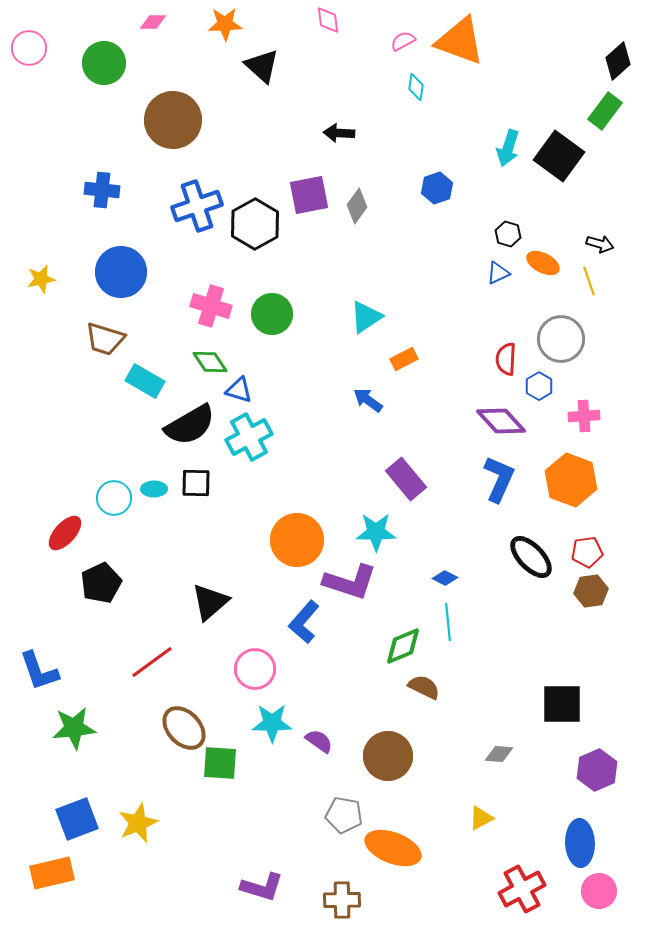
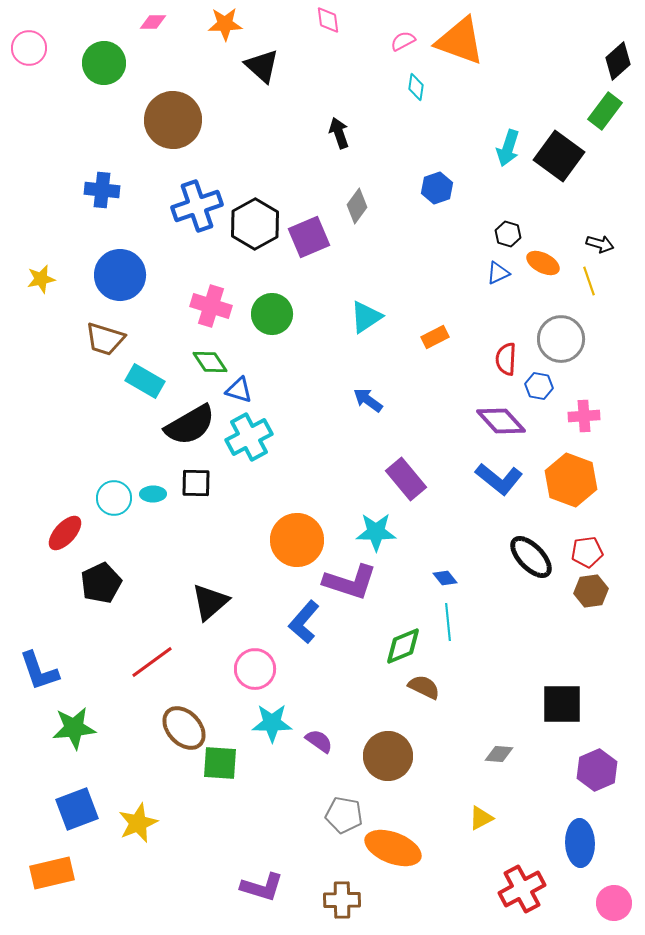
black arrow at (339, 133): rotated 68 degrees clockwise
purple square at (309, 195): moved 42 px down; rotated 12 degrees counterclockwise
blue circle at (121, 272): moved 1 px left, 3 px down
orange rectangle at (404, 359): moved 31 px right, 22 px up
blue hexagon at (539, 386): rotated 20 degrees counterclockwise
blue L-shape at (499, 479): rotated 105 degrees clockwise
cyan ellipse at (154, 489): moved 1 px left, 5 px down
blue diamond at (445, 578): rotated 25 degrees clockwise
blue square at (77, 819): moved 10 px up
pink circle at (599, 891): moved 15 px right, 12 px down
